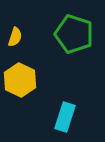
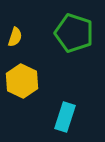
green pentagon: moved 1 px up
yellow hexagon: moved 2 px right, 1 px down
